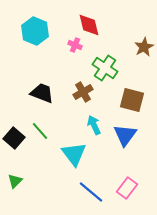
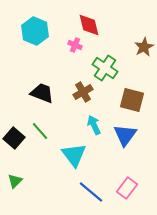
cyan triangle: moved 1 px down
